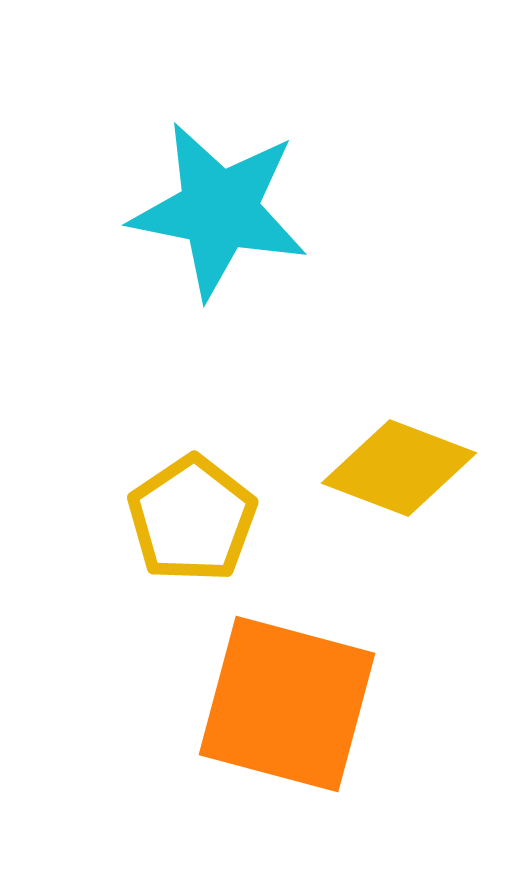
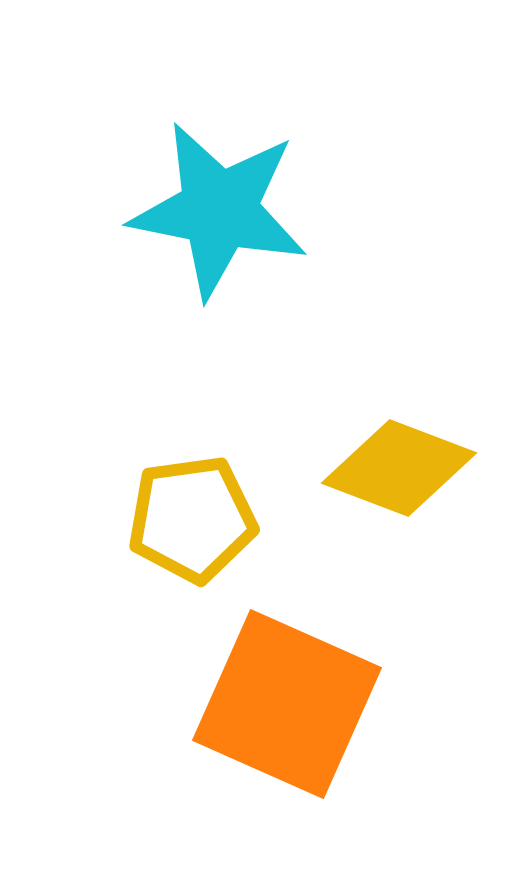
yellow pentagon: rotated 26 degrees clockwise
orange square: rotated 9 degrees clockwise
